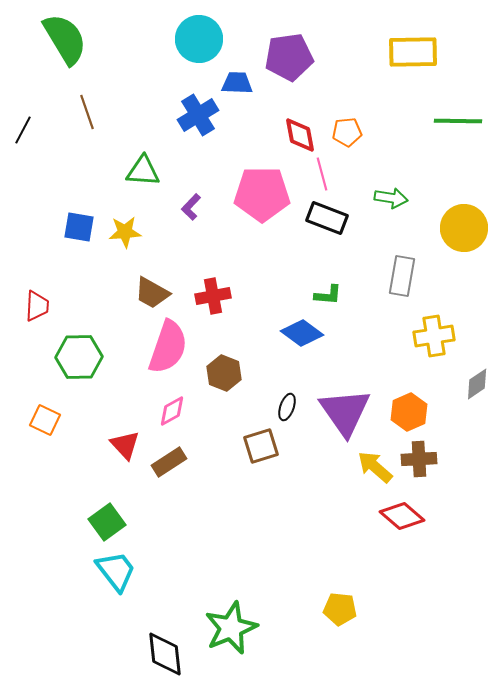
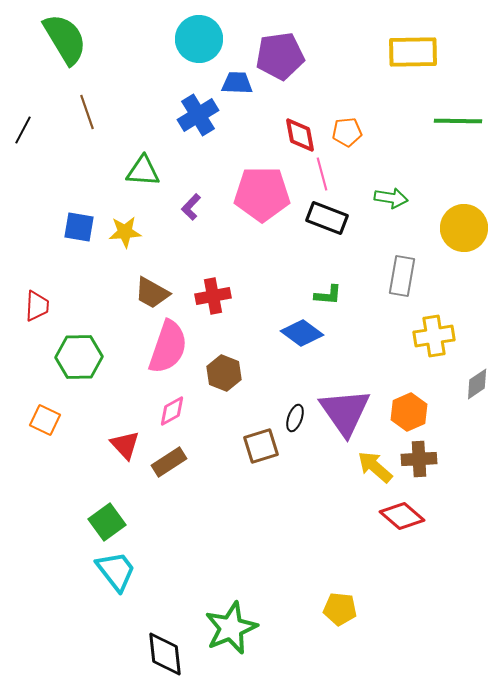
purple pentagon at (289, 57): moved 9 px left, 1 px up
black ellipse at (287, 407): moved 8 px right, 11 px down
